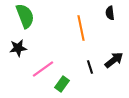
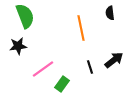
black star: moved 2 px up
